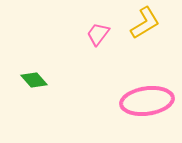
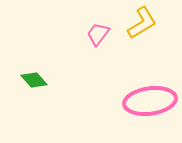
yellow L-shape: moved 3 px left
pink ellipse: moved 3 px right
